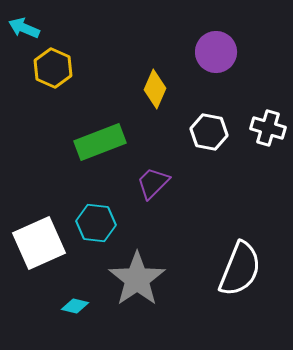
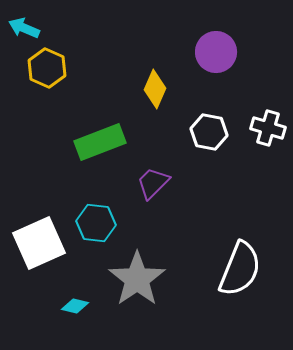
yellow hexagon: moved 6 px left
